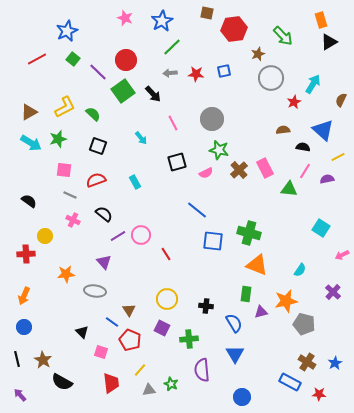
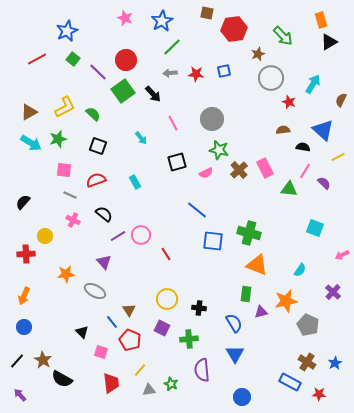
red star at (294, 102): moved 5 px left; rotated 24 degrees counterclockwise
purple semicircle at (327, 179): moved 3 px left, 4 px down; rotated 56 degrees clockwise
black semicircle at (29, 201): moved 6 px left, 1 px down; rotated 84 degrees counterclockwise
cyan square at (321, 228): moved 6 px left; rotated 12 degrees counterclockwise
gray ellipse at (95, 291): rotated 20 degrees clockwise
black cross at (206, 306): moved 7 px left, 2 px down
blue line at (112, 322): rotated 16 degrees clockwise
gray pentagon at (304, 324): moved 4 px right, 1 px down; rotated 10 degrees clockwise
black line at (17, 359): moved 2 px down; rotated 56 degrees clockwise
black semicircle at (62, 382): moved 3 px up
